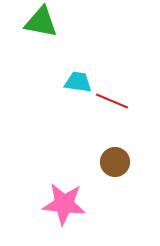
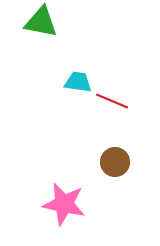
pink star: rotated 6 degrees clockwise
